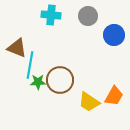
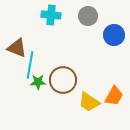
brown circle: moved 3 px right
